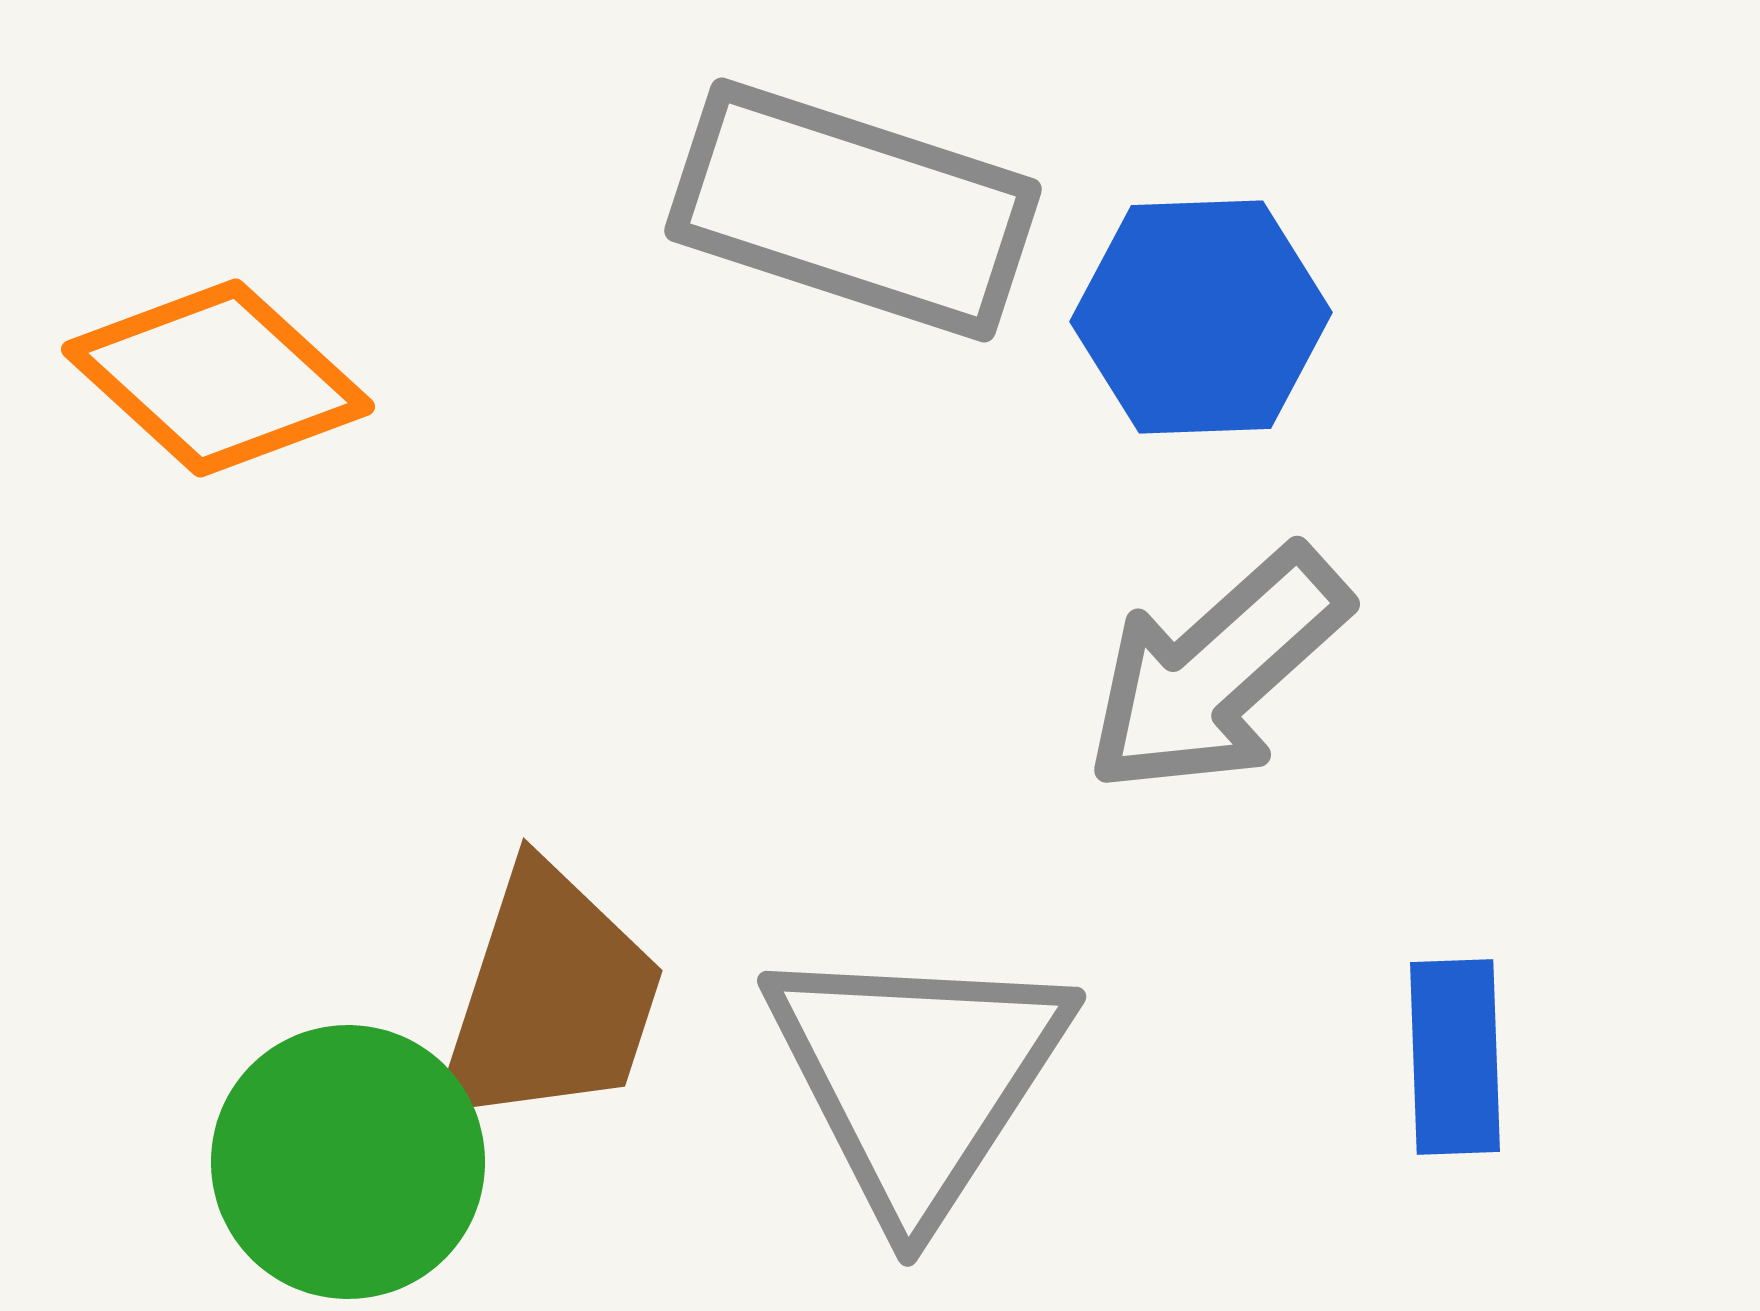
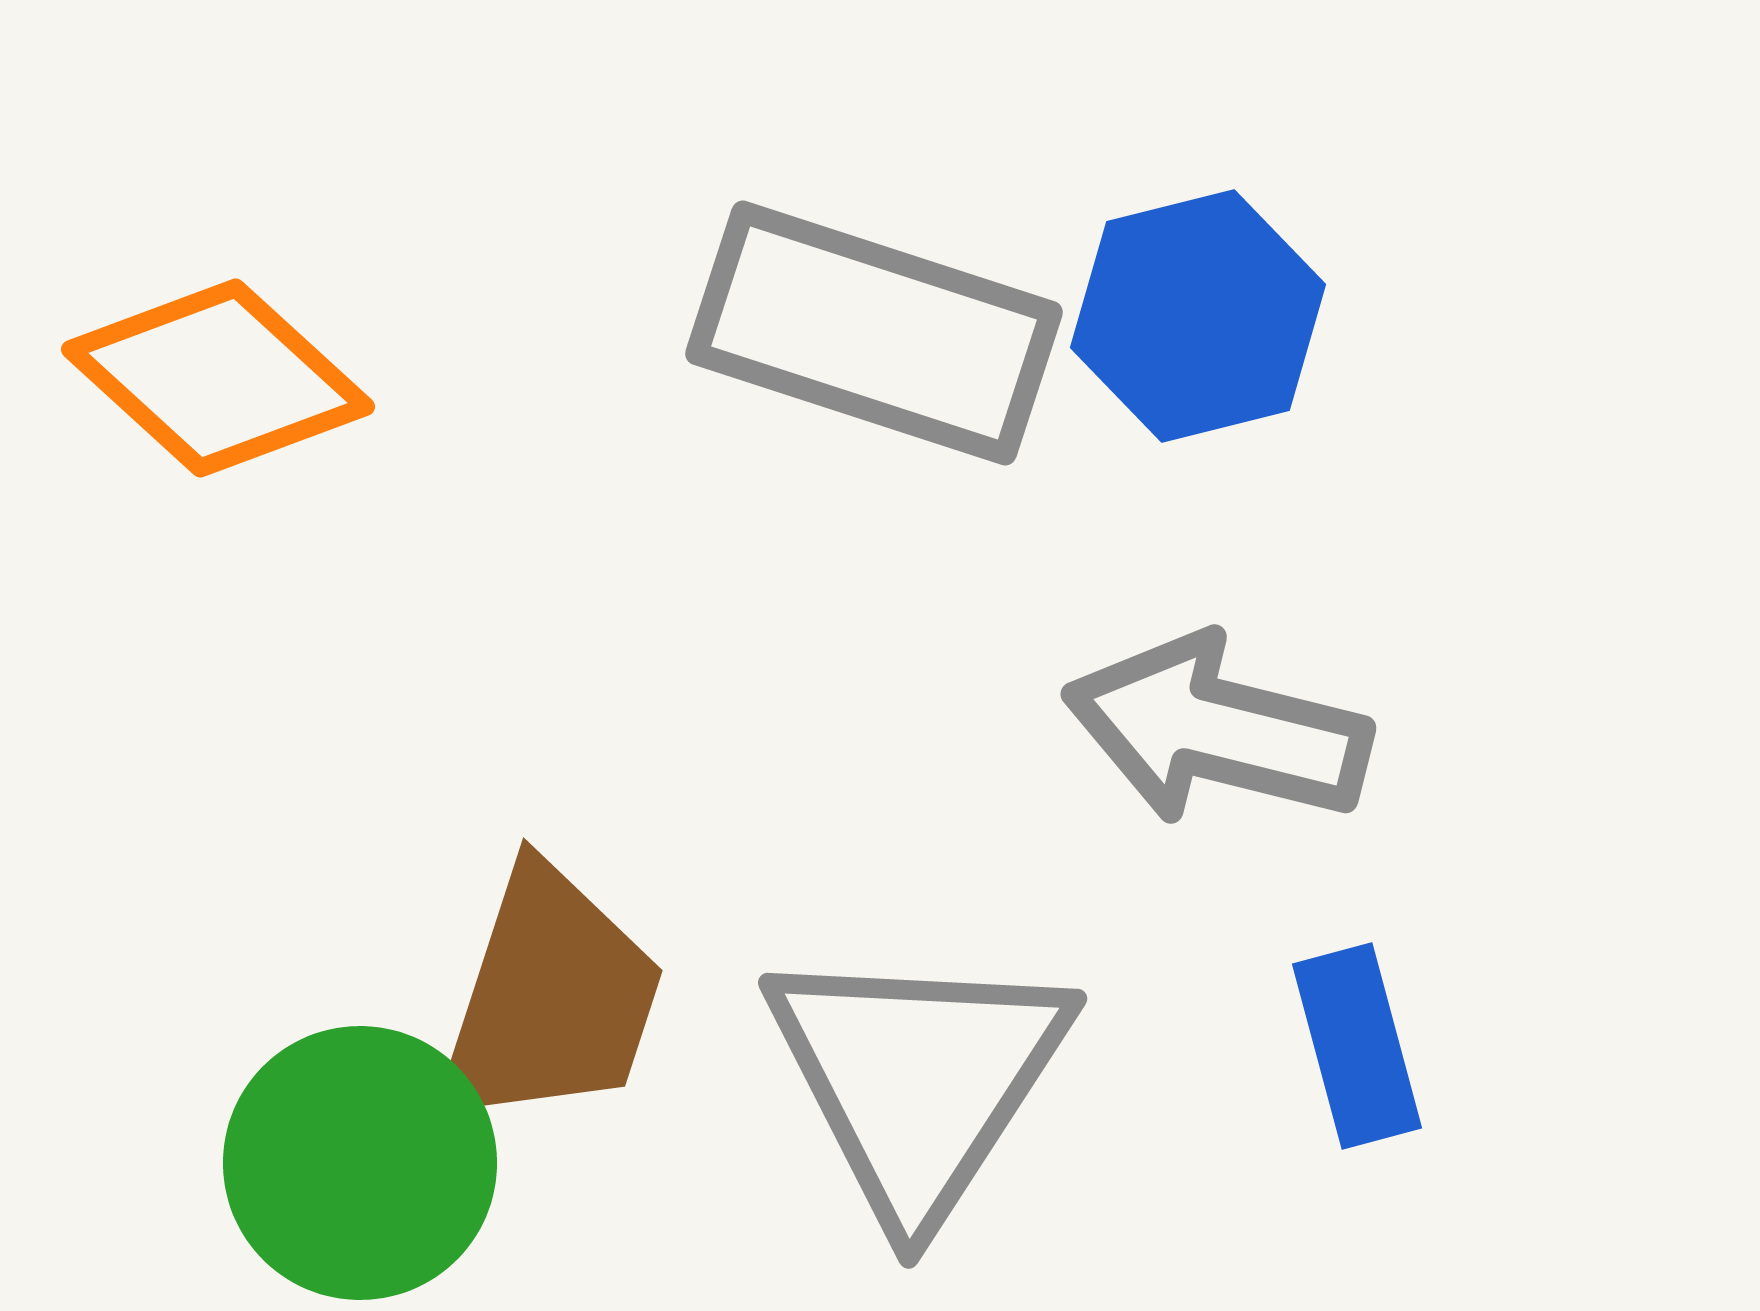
gray rectangle: moved 21 px right, 123 px down
blue hexagon: moved 3 px left, 1 px up; rotated 12 degrees counterclockwise
gray arrow: moved 59 px down; rotated 56 degrees clockwise
blue rectangle: moved 98 px left, 11 px up; rotated 13 degrees counterclockwise
gray triangle: moved 1 px right, 2 px down
green circle: moved 12 px right, 1 px down
